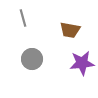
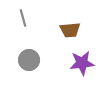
brown trapezoid: rotated 15 degrees counterclockwise
gray circle: moved 3 px left, 1 px down
